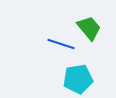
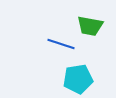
green trapezoid: moved 1 px right, 2 px up; rotated 140 degrees clockwise
